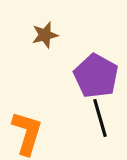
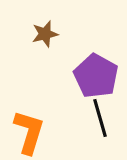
brown star: moved 1 px up
orange L-shape: moved 2 px right, 1 px up
